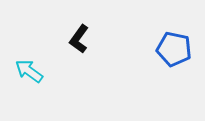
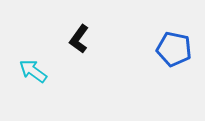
cyan arrow: moved 4 px right
